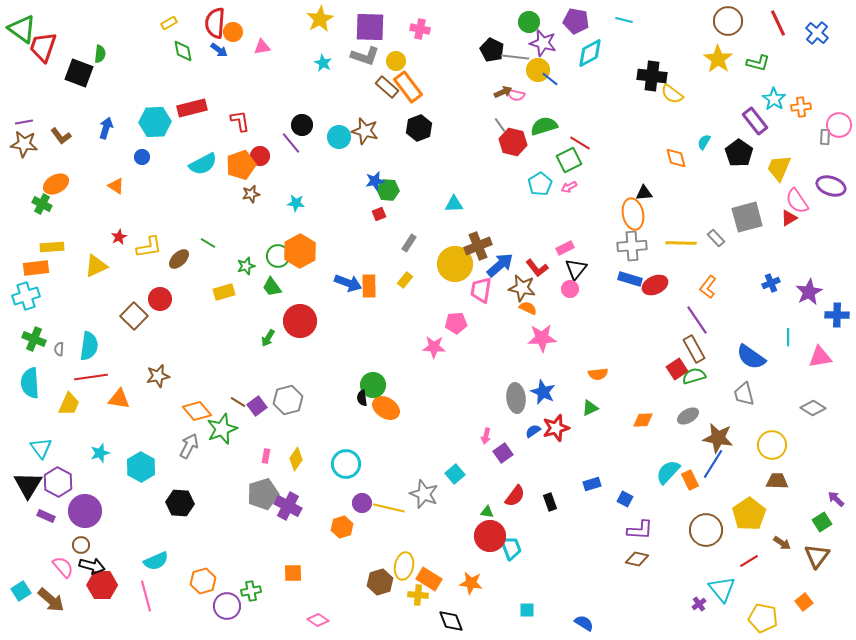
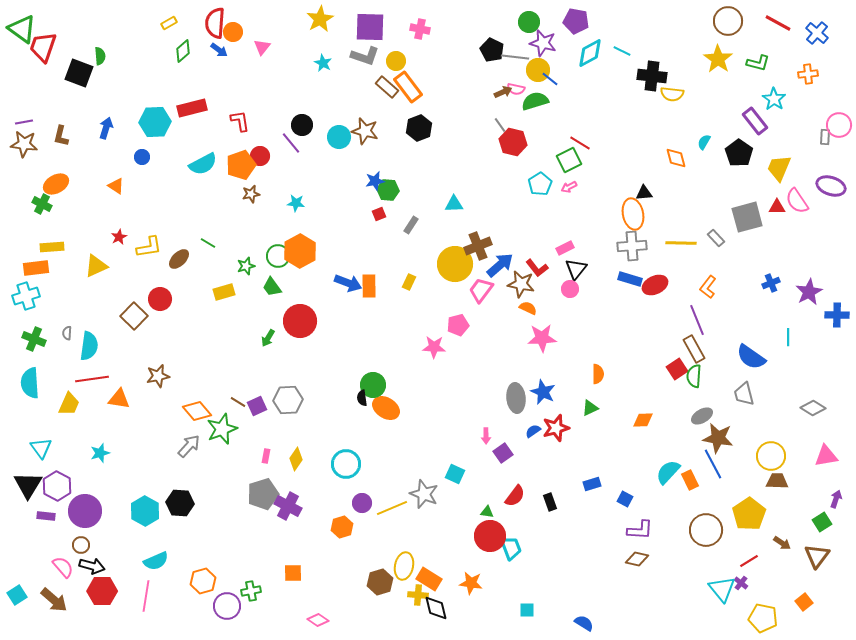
cyan line at (624, 20): moved 2 px left, 31 px down; rotated 12 degrees clockwise
red line at (778, 23): rotated 36 degrees counterclockwise
pink triangle at (262, 47): rotated 42 degrees counterclockwise
green diamond at (183, 51): rotated 60 degrees clockwise
green semicircle at (100, 54): moved 2 px down; rotated 12 degrees counterclockwise
yellow semicircle at (672, 94): rotated 30 degrees counterclockwise
pink semicircle at (516, 95): moved 6 px up
orange cross at (801, 107): moved 7 px right, 33 px up
green semicircle at (544, 126): moved 9 px left, 25 px up
brown L-shape at (61, 136): rotated 50 degrees clockwise
red triangle at (789, 218): moved 12 px left, 11 px up; rotated 30 degrees clockwise
gray rectangle at (409, 243): moved 2 px right, 18 px up
yellow rectangle at (405, 280): moved 4 px right, 2 px down; rotated 14 degrees counterclockwise
brown star at (522, 288): moved 1 px left, 4 px up
pink trapezoid at (481, 290): rotated 28 degrees clockwise
purple line at (697, 320): rotated 12 degrees clockwise
pink pentagon at (456, 323): moved 2 px right, 2 px down; rotated 10 degrees counterclockwise
gray semicircle at (59, 349): moved 8 px right, 16 px up
pink triangle at (820, 357): moved 6 px right, 99 px down
orange semicircle at (598, 374): rotated 84 degrees counterclockwise
green semicircle at (694, 376): rotated 70 degrees counterclockwise
red line at (91, 377): moved 1 px right, 2 px down
gray hexagon at (288, 400): rotated 12 degrees clockwise
purple square at (257, 406): rotated 12 degrees clockwise
gray ellipse at (688, 416): moved 14 px right
pink arrow at (486, 436): rotated 14 degrees counterclockwise
yellow circle at (772, 445): moved 1 px left, 11 px down
gray arrow at (189, 446): rotated 15 degrees clockwise
blue line at (713, 464): rotated 60 degrees counterclockwise
cyan hexagon at (141, 467): moved 4 px right, 44 px down
cyan square at (455, 474): rotated 24 degrees counterclockwise
purple hexagon at (58, 482): moved 1 px left, 4 px down
purple arrow at (836, 499): rotated 66 degrees clockwise
yellow line at (389, 508): moved 3 px right; rotated 36 degrees counterclockwise
purple rectangle at (46, 516): rotated 18 degrees counterclockwise
red hexagon at (102, 585): moved 6 px down
cyan square at (21, 591): moved 4 px left, 4 px down
pink line at (146, 596): rotated 24 degrees clockwise
brown arrow at (51, 600): moved 3 px right
purple cross at (699, 604): moved 42 px right, 21 px up; rotated 16 degrees counterclockwise
black diamond at (451, 621): moved 15 px left, 13 px up; rotated 8 degrees clockwise
